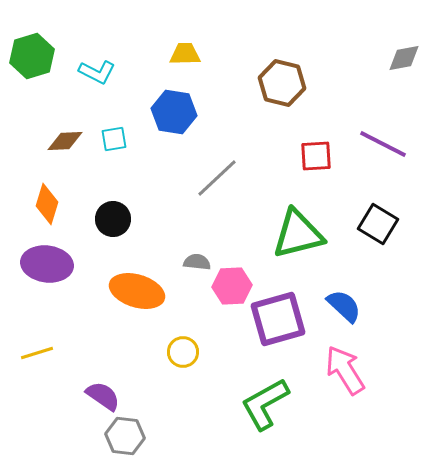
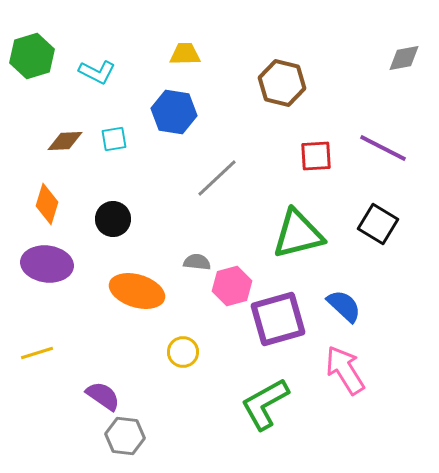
purple line: moved 4 px down
pink hexagon: rotated 12 degrees counterclockwise
